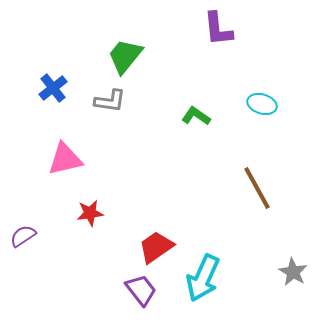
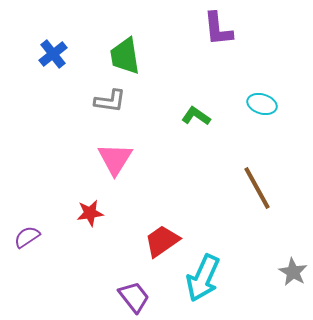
green trapezoid: rotated 48 degrees counterclockwise
blue cross: moved 34 px up
pink triangle: moved 50 px right; rotated 45 degrees counterclockwise
purple semicircle: moved 4 px right, 1 px down
red trapezoid: moved 6 px right, 6 px up
purple trapezoid: moved 7 px left, 7 px down
